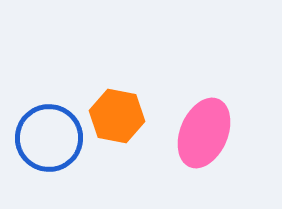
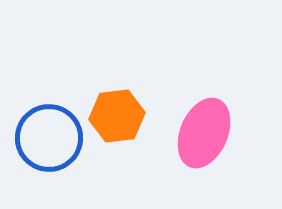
orange hexagon: rotated 18 degrees counterclockwise
